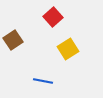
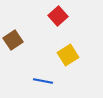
red square: moved 5 px right, 1 px up
yellow square: moved 6 px down
